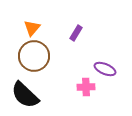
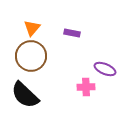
purple rectangle: moved 4 px left; rotated 70 degrees clockwise
brown circle: moved 3 px left
